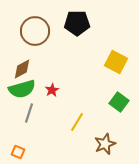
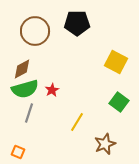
green semicircle: moved 3 px right
